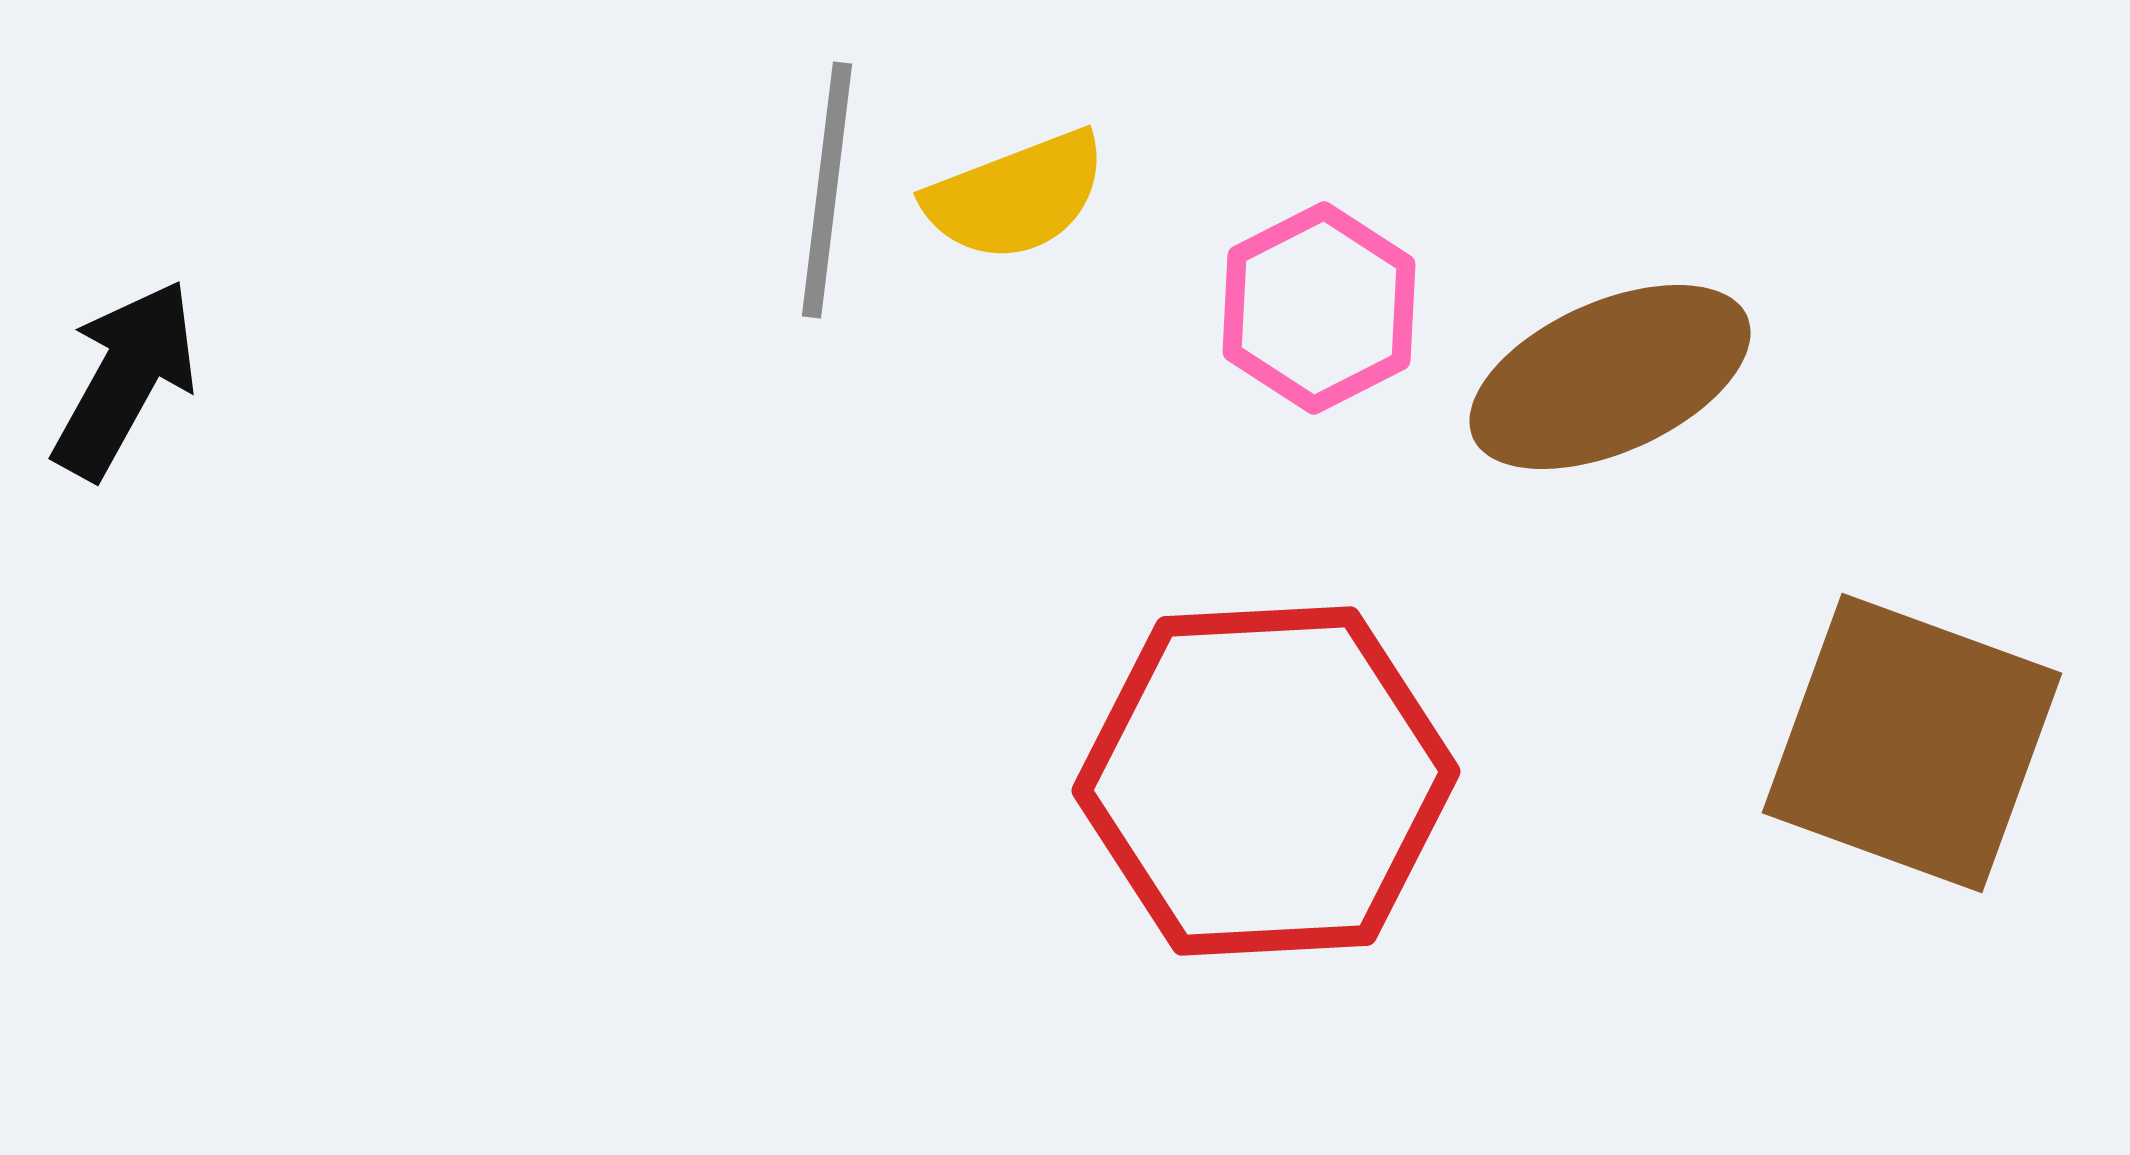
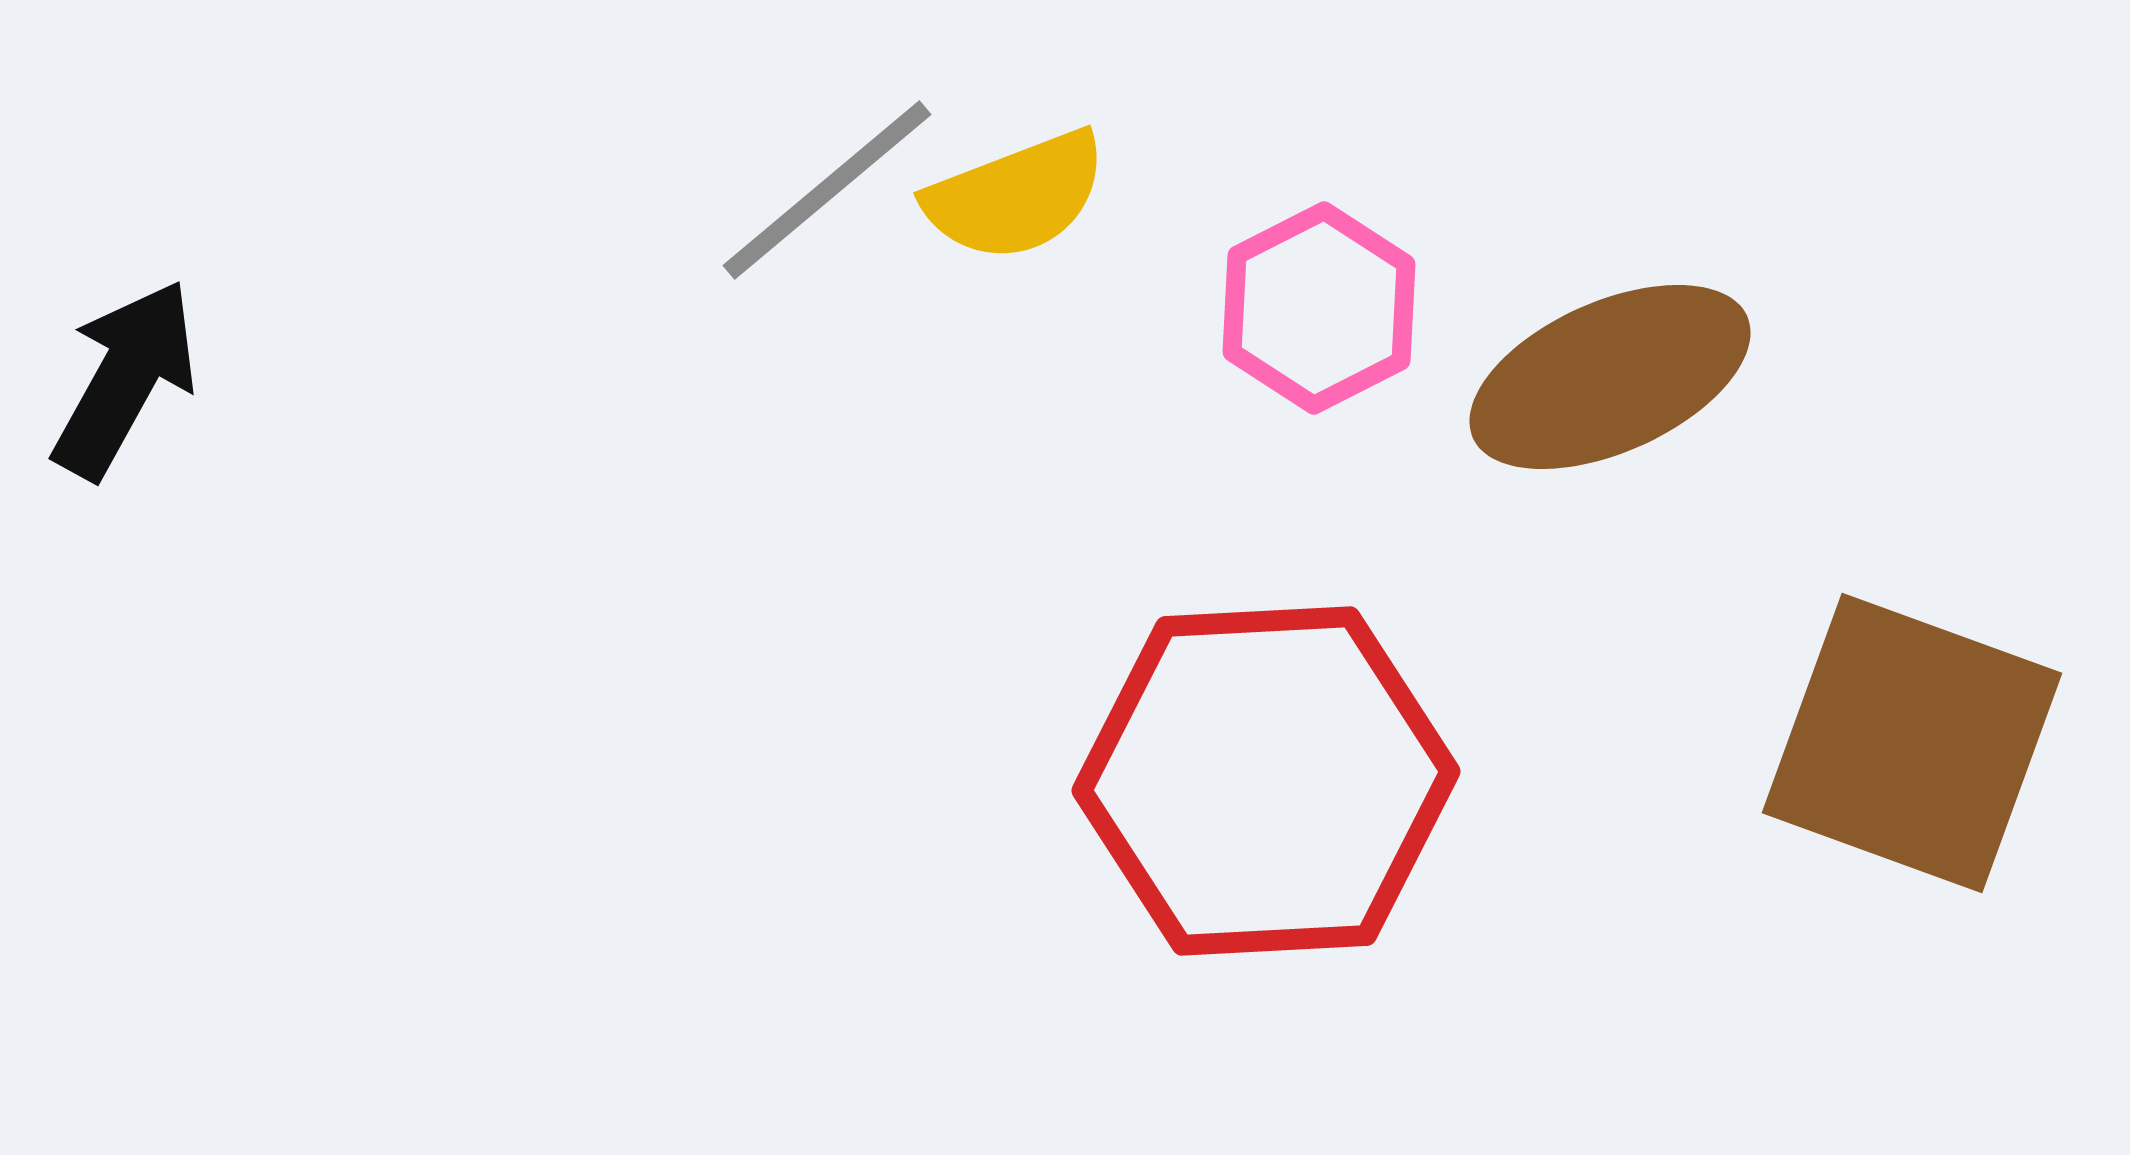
gray line: rotated 43 degrees clockwise
